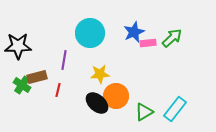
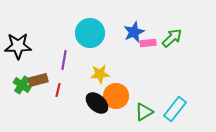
brown rectangle: moved 1 px right, 3 px down
